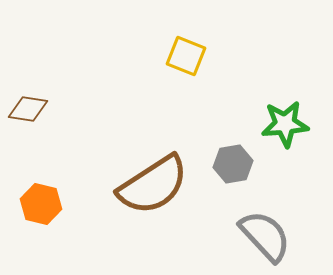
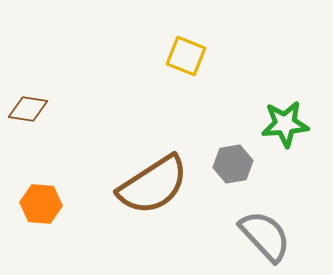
orange hexagon: rotated 9 degrees counterclockwise
